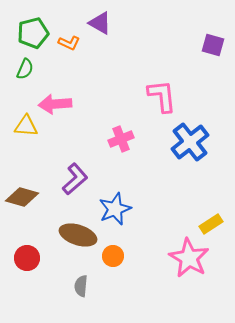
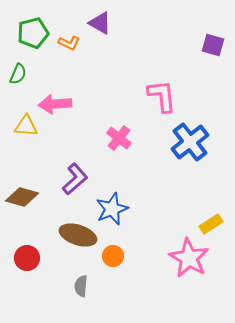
green semicircle: moved 7 px left, 5 px down
pink cross: moved 2 px left, 1 px up; rotated 30 degrees counterclockwise
blue star: moved 3 px left
